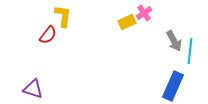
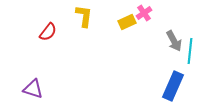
yellow L-shape: moved 21 px right
red semicircle: moved 3 px up
